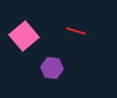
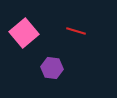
pink square: moved 3 px up
